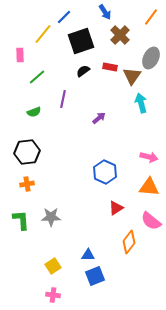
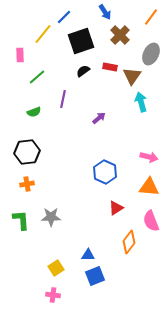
gray ellipse: moved 4 px up
cyan arrow: moved 1 px up
pink semicircle: rotated 30 degrees clockwise
yellow square: moved 3 px right, 2 px down
